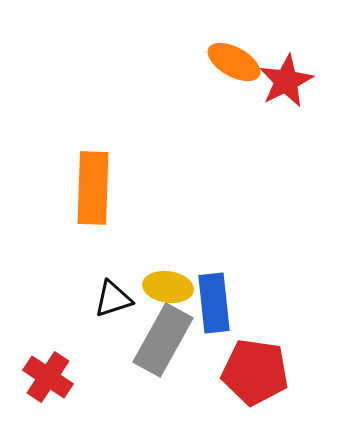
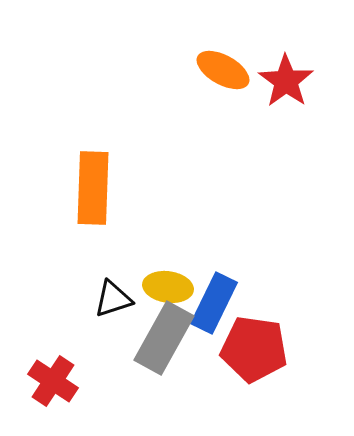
orange ellipse: moved 11 px left, 8 px down
red star: rotated 10 degrees counterclockwise
blue rectangle: rotated 32 degrees clockwise
gray rectangle: moved 1 px right, 2 px up
red pentagon: moved 1 px left, 23 px up
red cross: moved 5 px right, 4 px down
